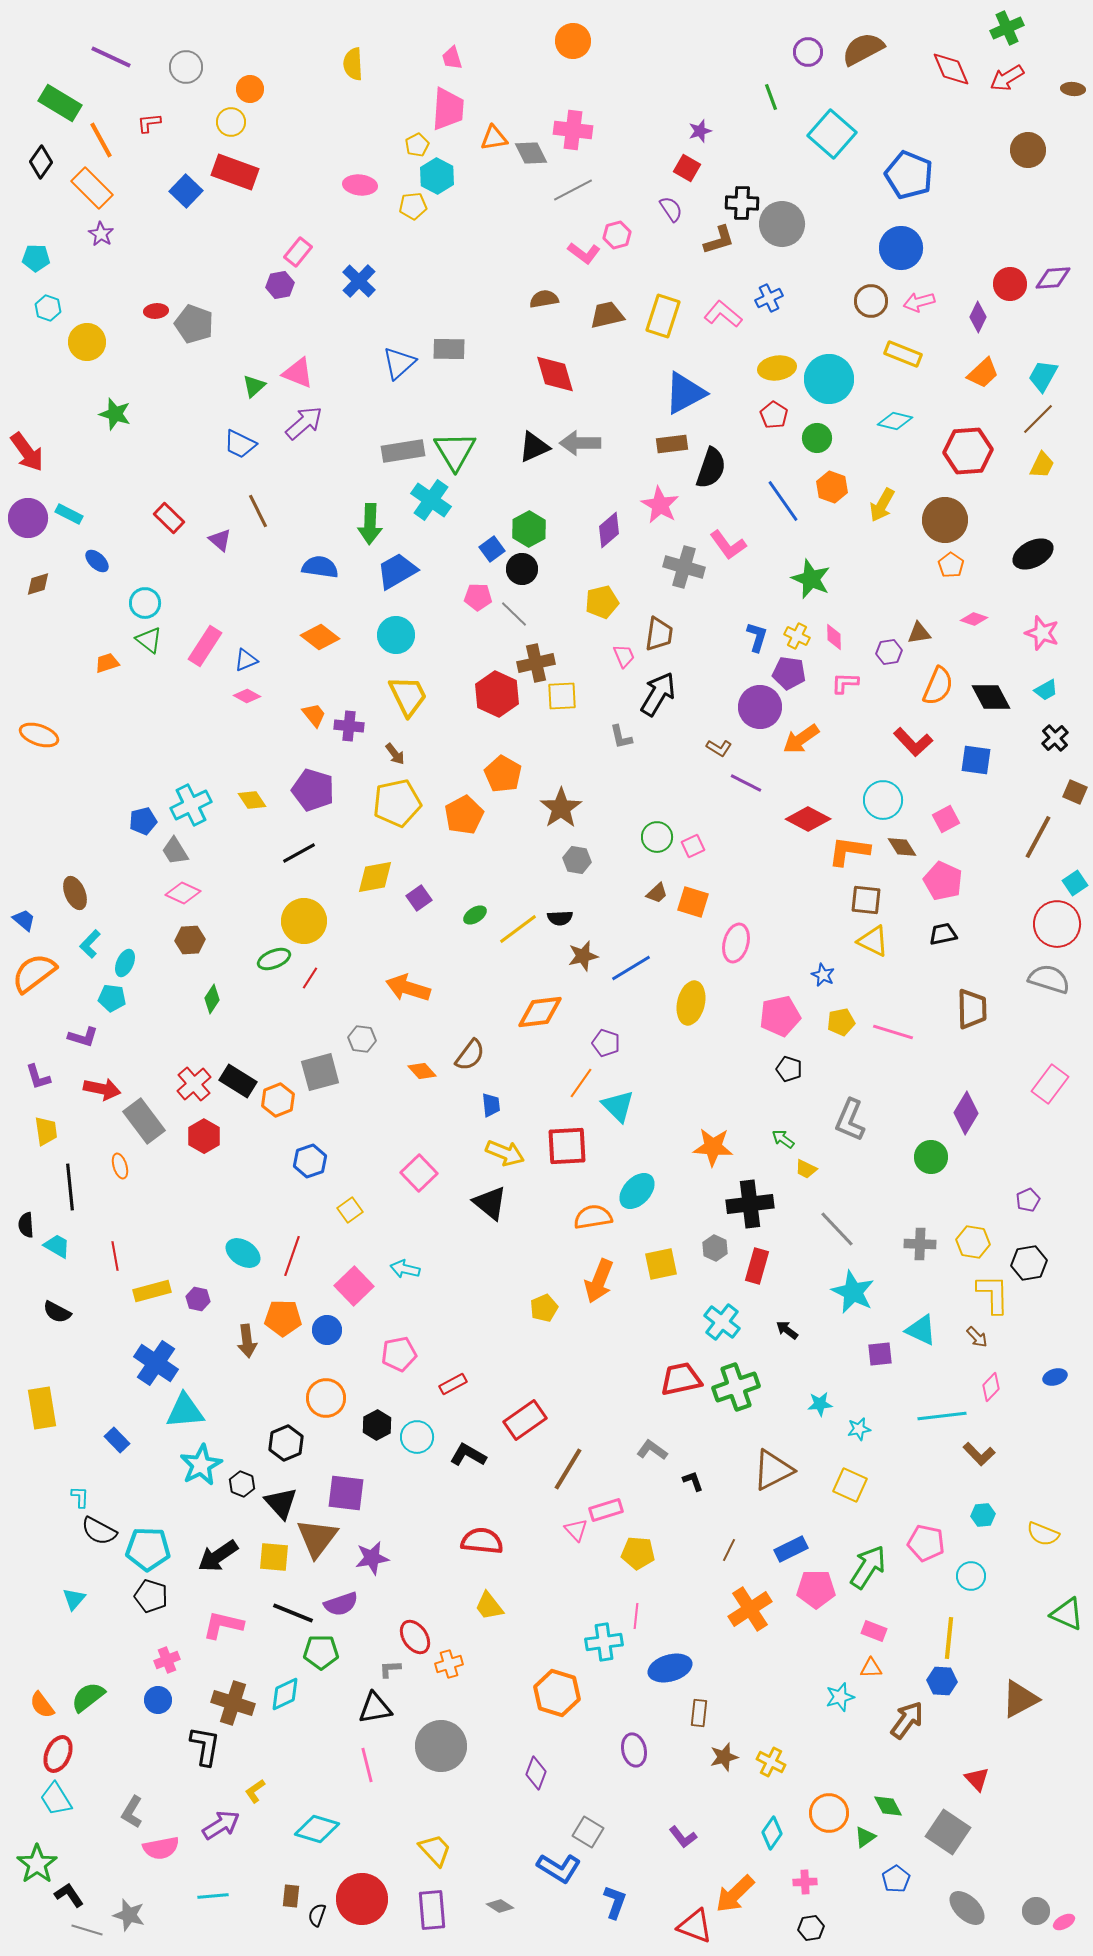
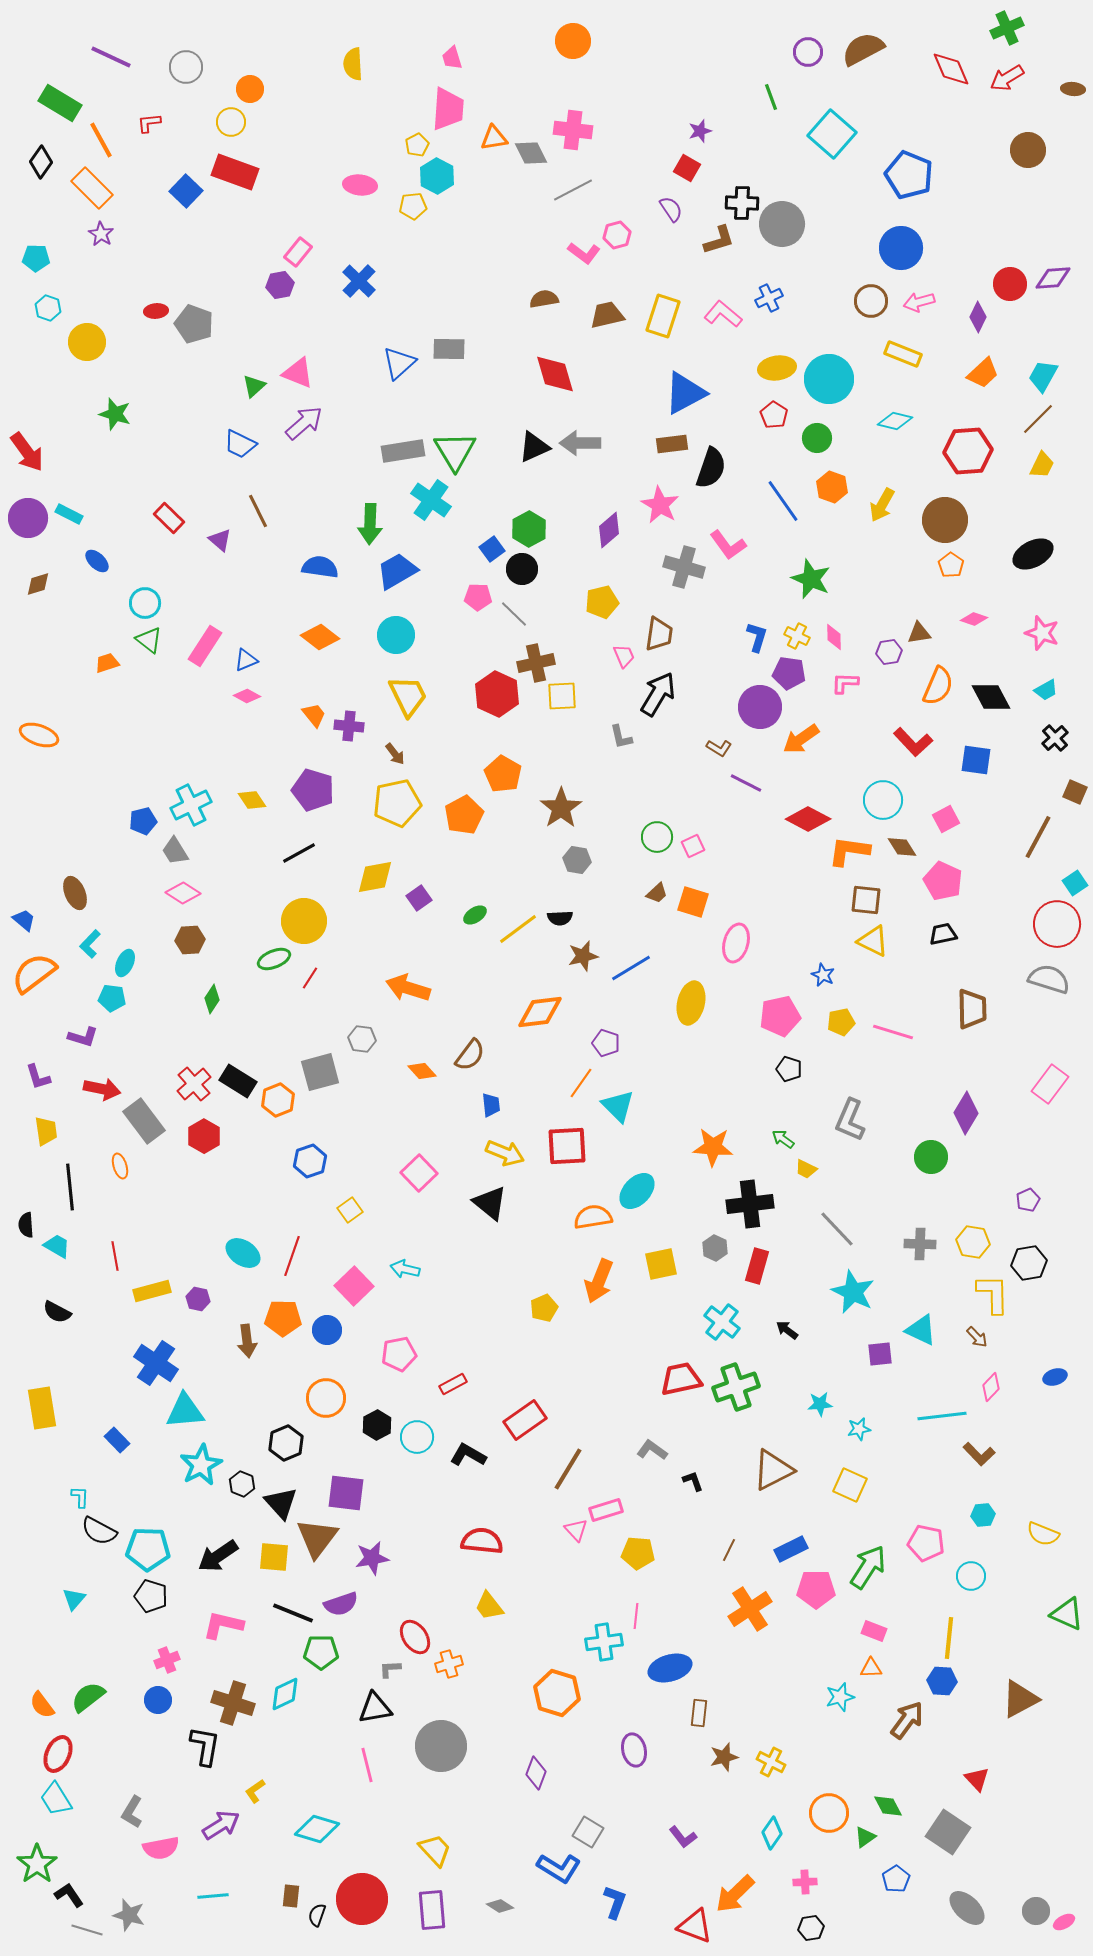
pink diamond at (183, 893): rotated 8 degrees clockwise
